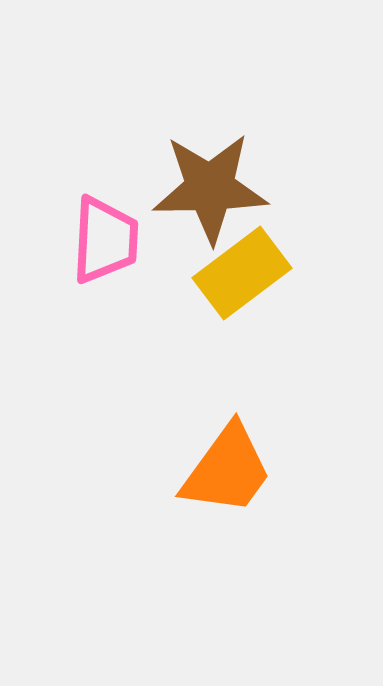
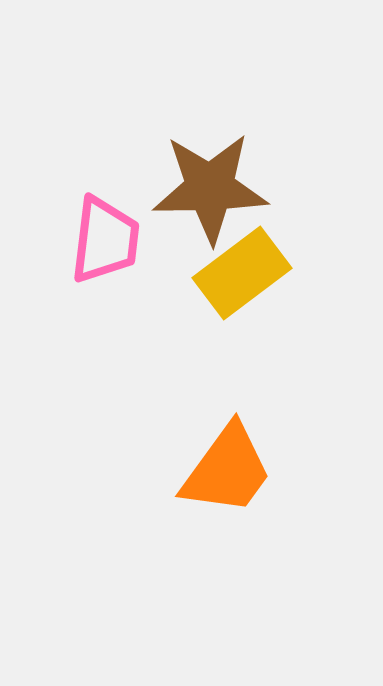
pink trapezoid: rotated 4 degrees clockwise
